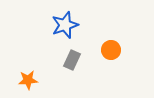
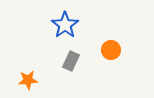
blue star: rotated 16 degrees counterclockwise
gray rectangle: moved 1 px left, 1 px down
